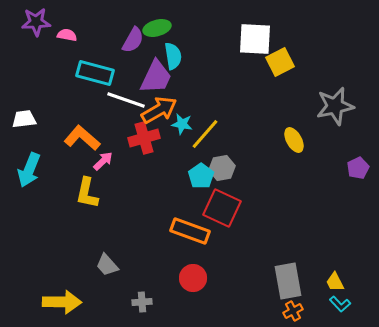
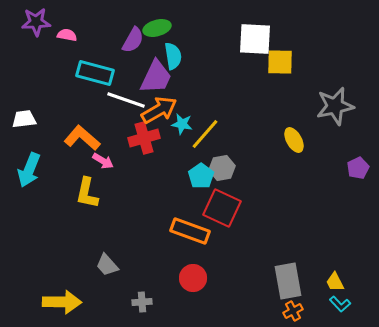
yellow square: rotated 28 degrees clockwise
pink arrow: rotated 75 degrees clockwise
